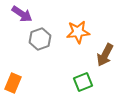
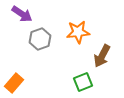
brown arrow: moved 3 px left, 1 px down
orange rectangle: moved 1 px right; rotated 18 degrees clockwise
